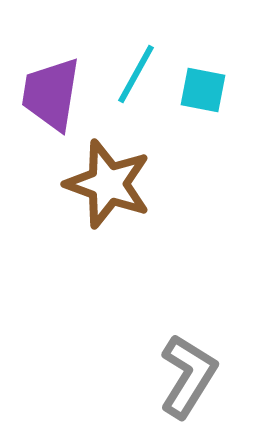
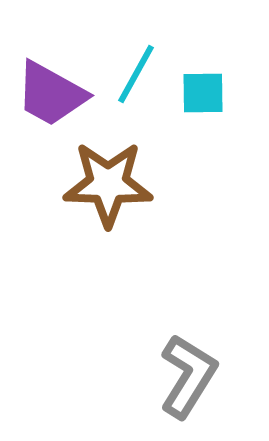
cyan square: moved 3 px down; rotated 12 degrees counterclockwise
purple trapezoid: rotated 70 degrees counterclockwise
brown star: rotated 18 degrees counterclockwise
